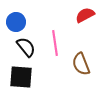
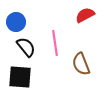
black square: moved 1 px left
